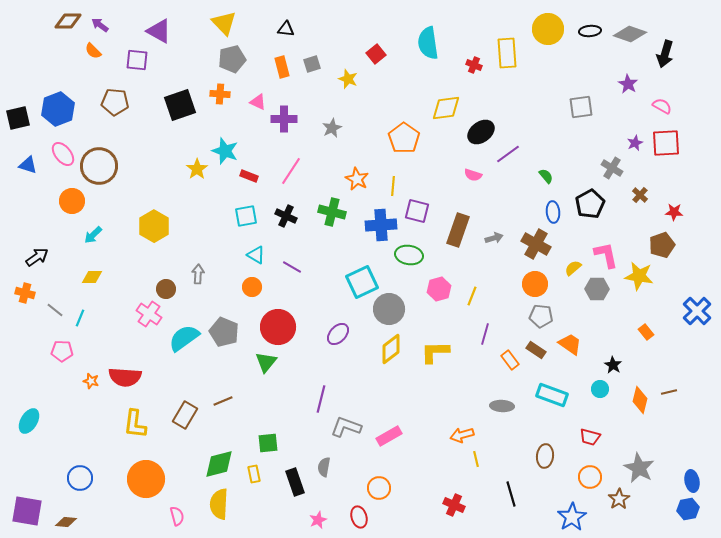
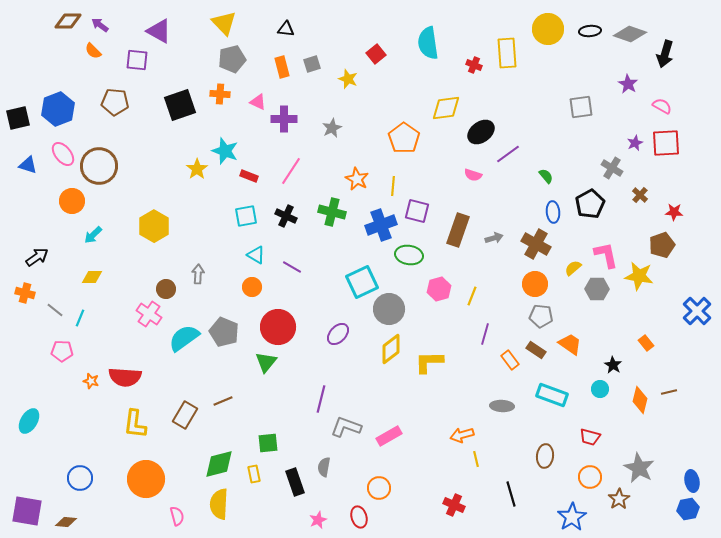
blue cross at (381, 225): rotated 16 degrees counterclockwise
orange rectangle at (646, 332): moved 11 px down
yellow L-shape at (435, 352): moved 6 px left, 10 px down
